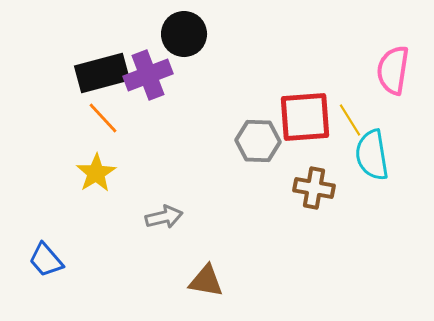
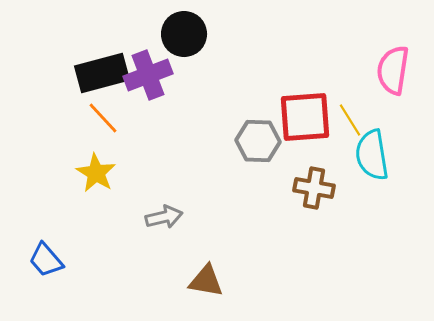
yellow star: rotated 9 degrees counterclockwise
